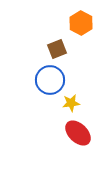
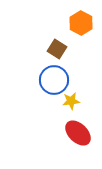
brown square: rotated 36 degrees counterclockwise
blue circle: moved 4 px right
yellow star: moved 2 px up
